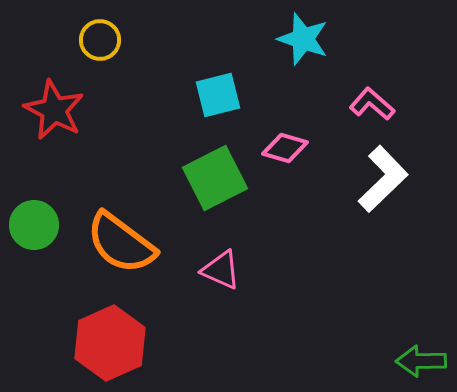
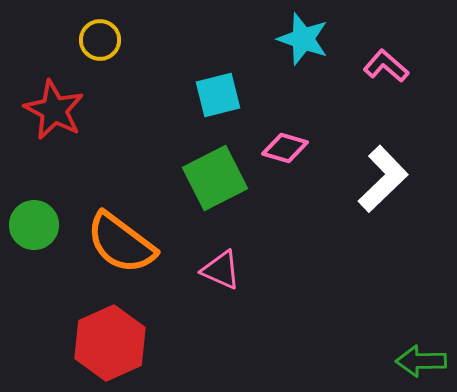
pink L-shape: moved 14 px right, 38 px up
